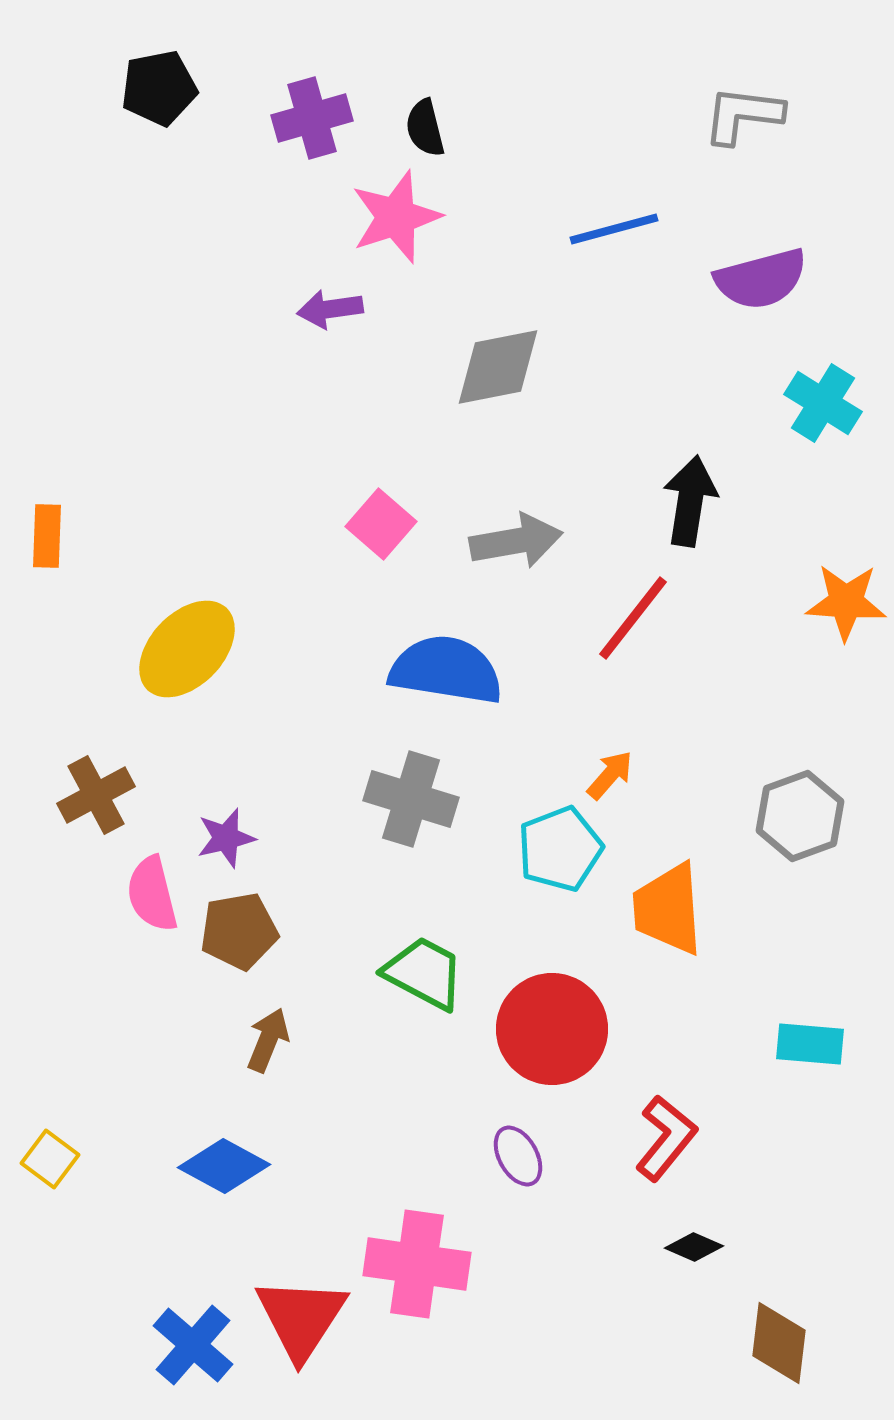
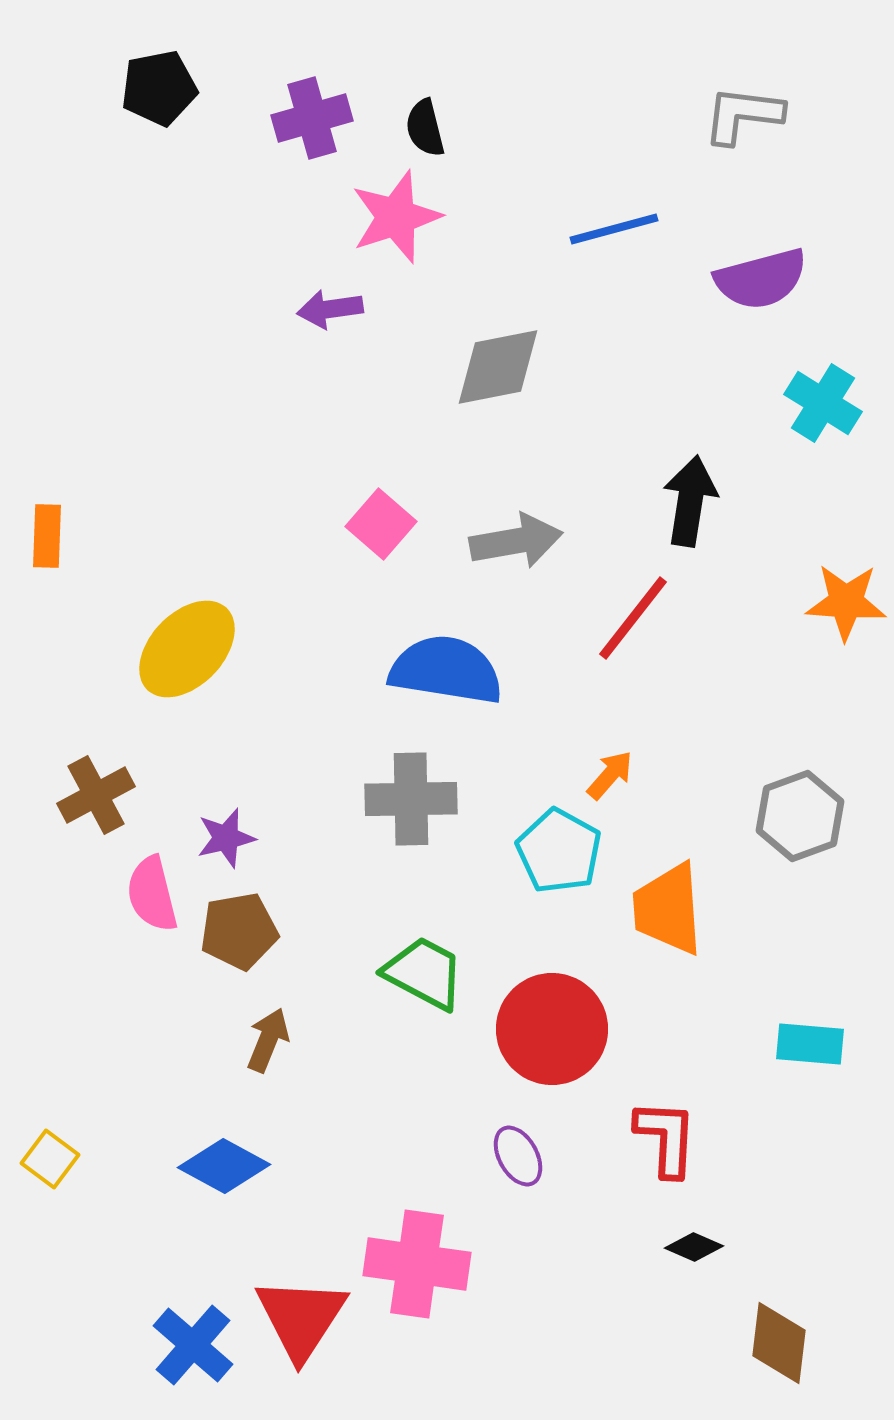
gray cross: rotated 18 degrees counterclockwise
cyan pentagon: moved 1 px left, 2 px down; rotated 22 degrees counterclockwise
red L-shape: rotated 36 degrees counterclockwise
